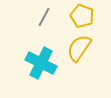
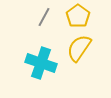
yellow pentagon: moved 4 px left; rotated 15 degrees clockwise
cyan cross: rotated 8 degrees counterclockwise
